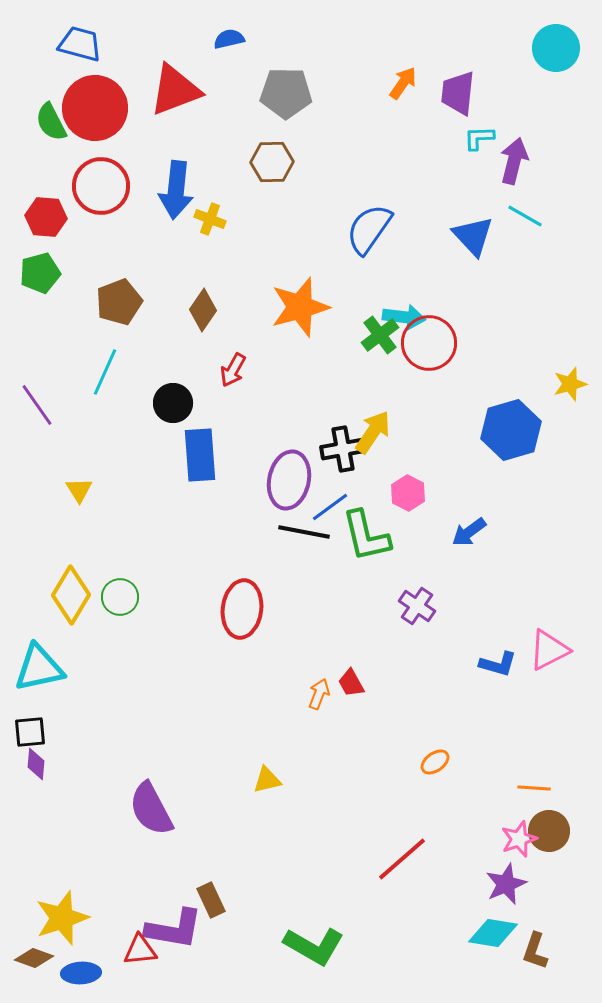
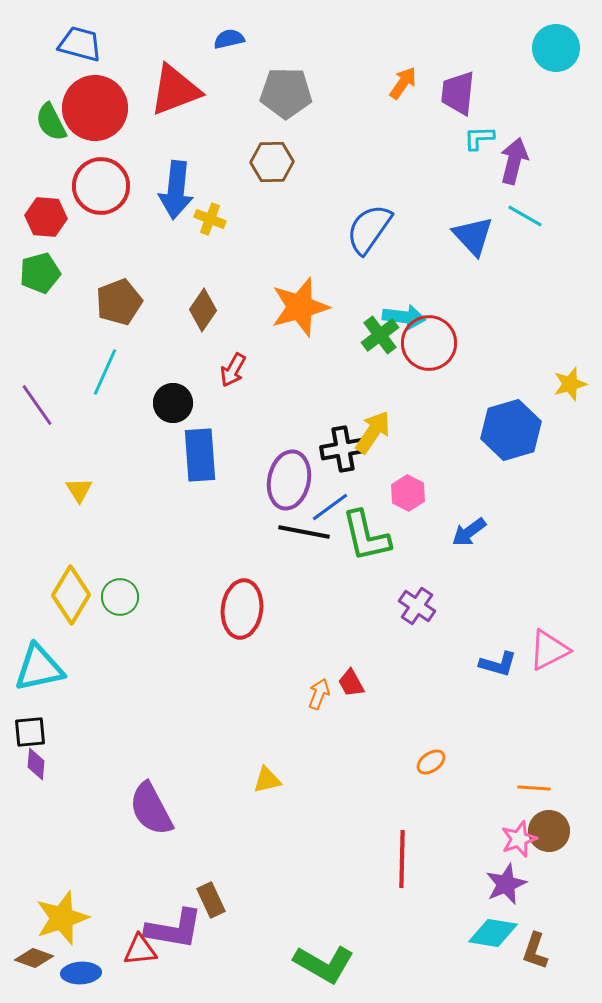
orange ellipse at (435, 762): moved 4 px left
red line at (402, 859): rotated 48 degrees counterclockwise
green L-shape at (314, 946): moved 10 px right, 18 px down
